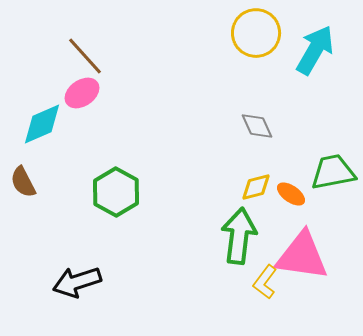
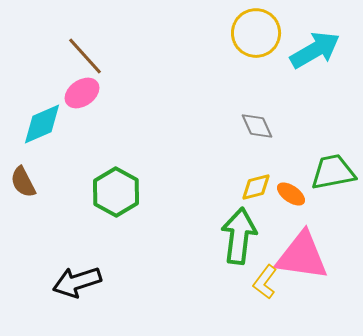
cyan arrow: rotated 30 degrees clockwise
